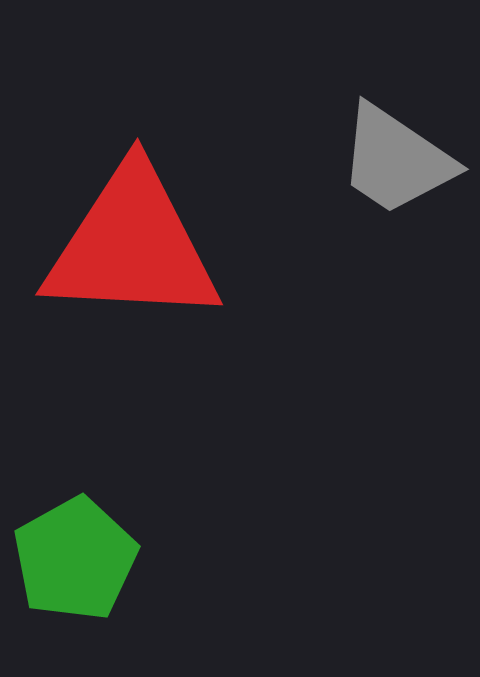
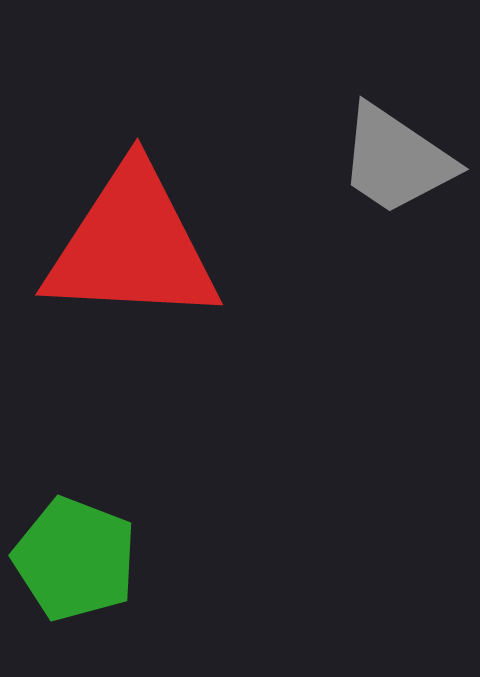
green pentagon: rotated 22 degrees counterclockwise
